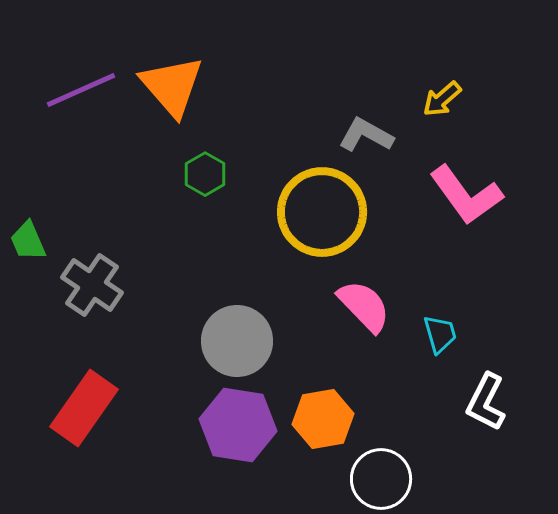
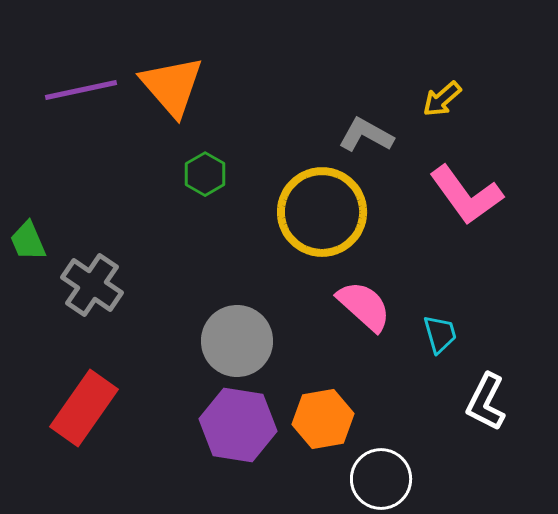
purple line: rotated 12 degrees clockwise
pink semicircle: rotated 4 degrees counterclockwise
